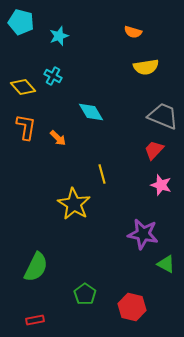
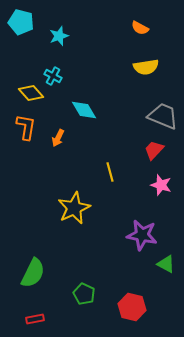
orange semicircle: moved 7 px right, 4 px up; rotated 12 degrees clockwise
yellow diamond: moved 8 px right, 6 px down
cyan diamond: moved 7 px left, 2 px up
orange arrow: rotated 72 degrees clockwise
yellow line: moved 8 px right, 2 px up
yellow star: moved 4 px down; rotated 16 degrees clockwise
purple star: moved 1 px left, 1 px down
green semicircle: moved 3 px left, 6 px down
green pentagon: moved 1 px left; rotated 10 degrees counterclockwise
red rectangle: moved 1 px up
